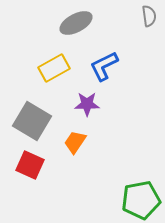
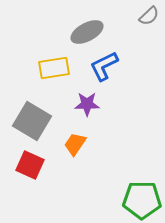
gray semicircle: rotated 55 degrees clockwise
gray ellipse: moved 11 px right, 9 px down
yellow rectangle: rotated 20 degrees clockwise
orange trapezoid: moved 2 px down
green pentagon: moved 1 px right; rotated 12 degrees clockwise
